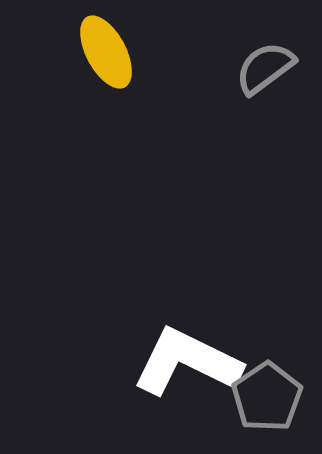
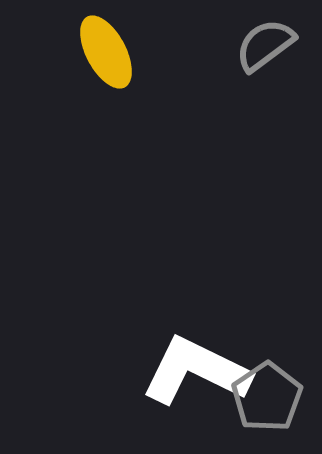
gray semicircle: moved 23 px up
white L-shape: moved 9 px right, 9 px down
